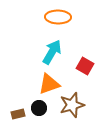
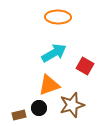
cyan arrow: moved 2 px right, 1 px down; rotated 30 degrees clockwise
orange triangle: moved 1 px down
brown rectangle: moved 1 px right, 1 px down
